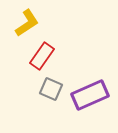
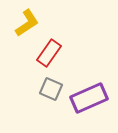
red rectangle: moved 7 px right, 3 px up
purple rectangle: moved 1 px left, 3 px down
